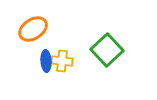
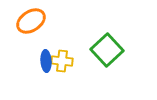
orange ellipse: moved 2 px left, 8 px up
